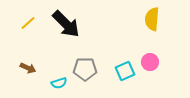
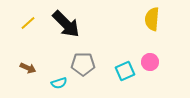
gray pentagon: moved 2 px left, 5 px up
